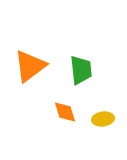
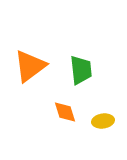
yellow ellipse: moved 2 px down
